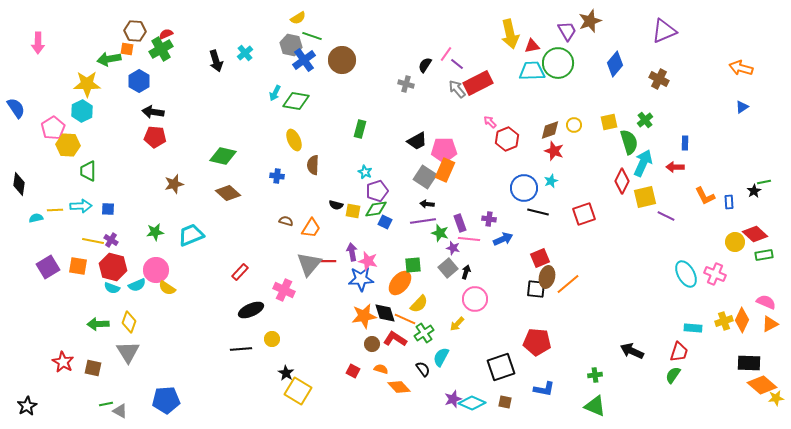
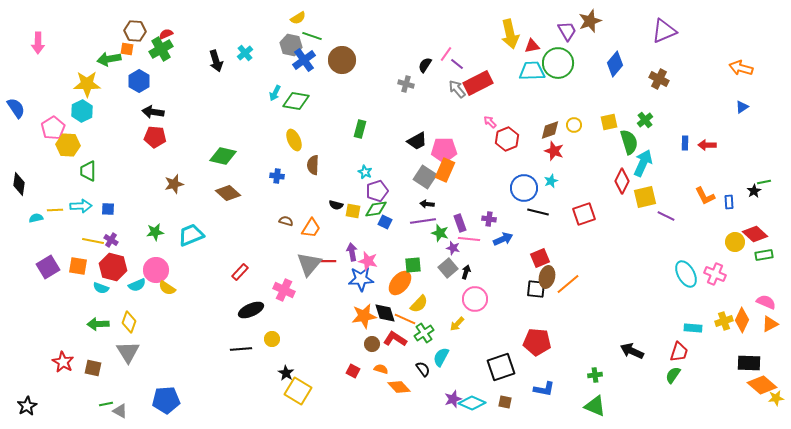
red arrow at (675, 167): moved 32 px right, 22 px up
cyan semicircle at (112, 288): moved 11 px left
